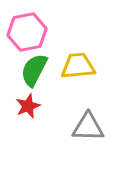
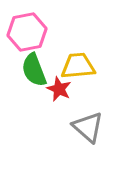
green semicircle: rotated 48 degrees counterclockwise
red star: moved 31 px right, 17 px up; rotated 25 degrees counterclockwise
gray triangle: rotated 40 degrees clockwise
